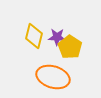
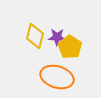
yellow diamond: moved 1 px right
orange ellipse: moved 4 px right
